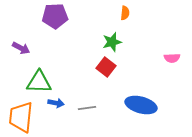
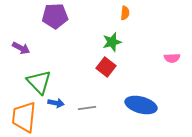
green triangle: rotated 44 degrees clockwise
orange trapezoid: moved 3 px right
